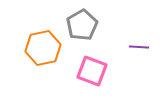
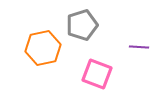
gray pentagon: rotated 12 degrees clockwise
pink square: moved 5 px right, 3 px down
